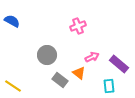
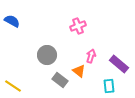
pink arrow: moved 1 px left, 1 px up; rotated 48 degrees counterclockwise
orange triangle: moved 2 px up
